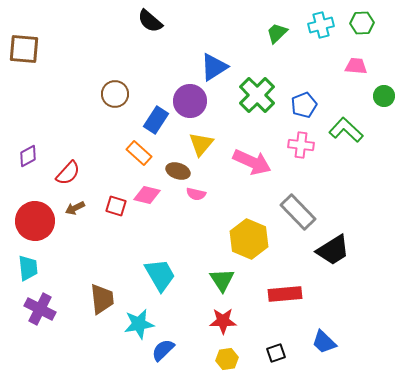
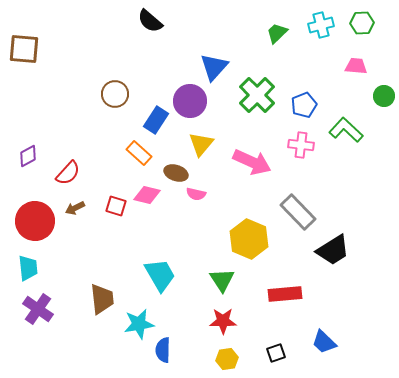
blue triangle at (214, 67): rotated 16 degrees counterclockwise
brown ellipse at (178, 171): moved 2 px left, 2 px down
purple cross at (40, 309): moved 2 px left; rotated 8 degrees clockwise
blue semicircle at (163, 350): rotated 45 degrees counterclockwise
